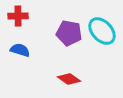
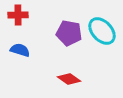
red cross: moved 1 px up
